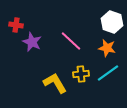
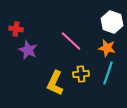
red cross: moved 4 px down
purple star: moved 4 px left, 8 px down
cyan line: rotated 35 degrees counterclockwise
yellow L-shape: rotated 125 degrees counterclockwise
